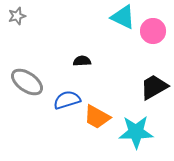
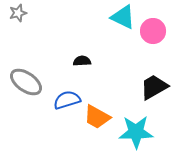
gray star: moved 1 px right, 3 px up
gray ellipse: moved 1 px left
